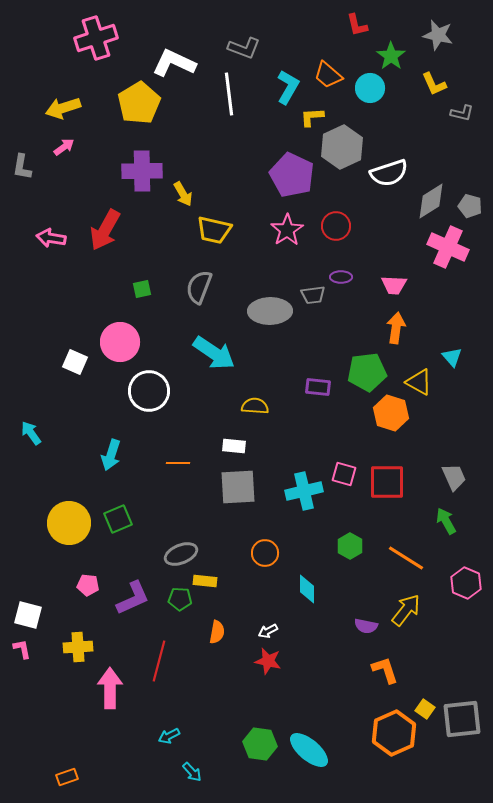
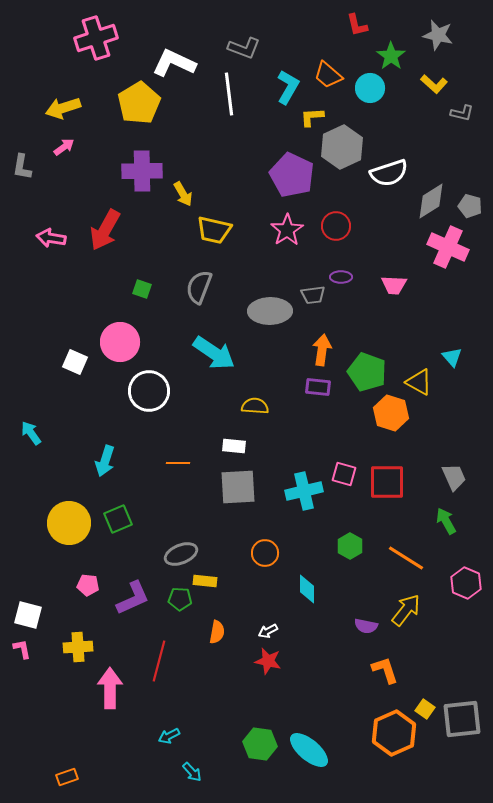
yellow L-shape at (434, 84): rotated 24 degrees counterclockwise
green square at (142, 289): rotated 30 degrees clockwise
orange arrow at (396, 328): moved 74 px left, 22 px down
green pentagon at (367, 372): rotated 27 degrees clockwise
cyan arrow at (111, 455): moved 6 px left, 6 px down
